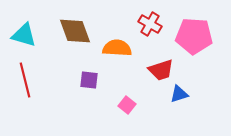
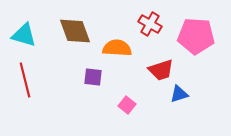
pink pentagon: moved 2 px right
purple square: moved 4 px right, 3 px up
